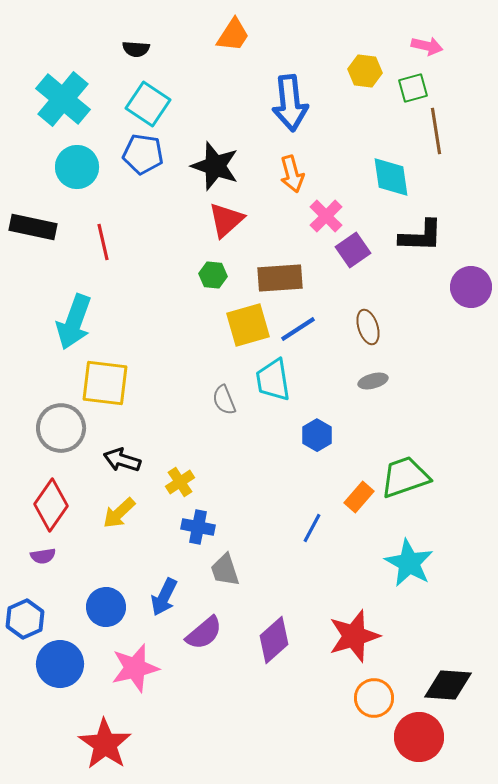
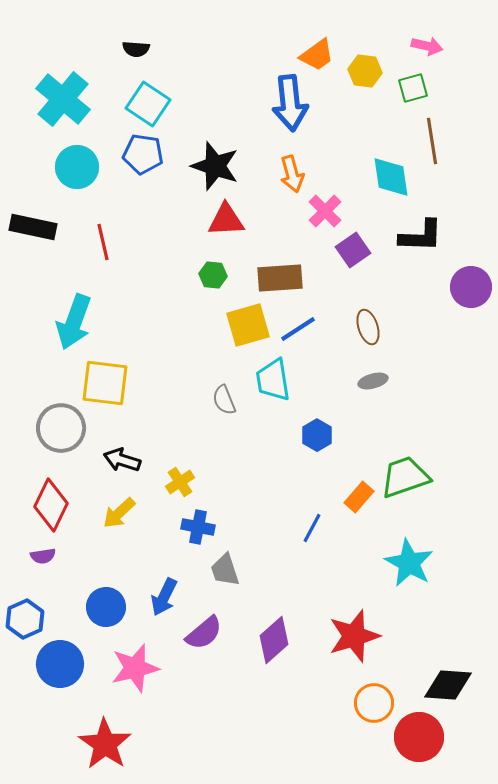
orange trapezoid at (233, 35): moved 84 px right, 20 px down; rotated 21 degrees clockwise
brown line at (436, 131): moved 4 px left, 10 px down
pink cross at (326, 216): moved 1 px left, 5 px up
red triangle at (226, 220): rotated 39 degrees clockwise
red diamond at (51, 505): rotated 9 degrees counterclockwise
orange circle at (374, 698): moved 5 px down
